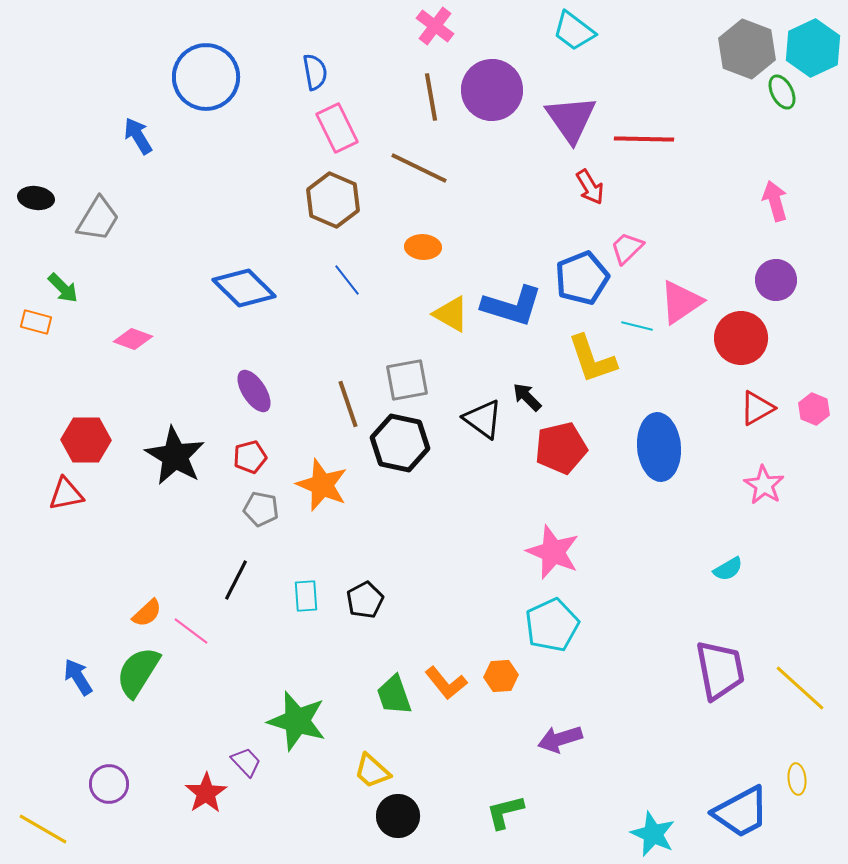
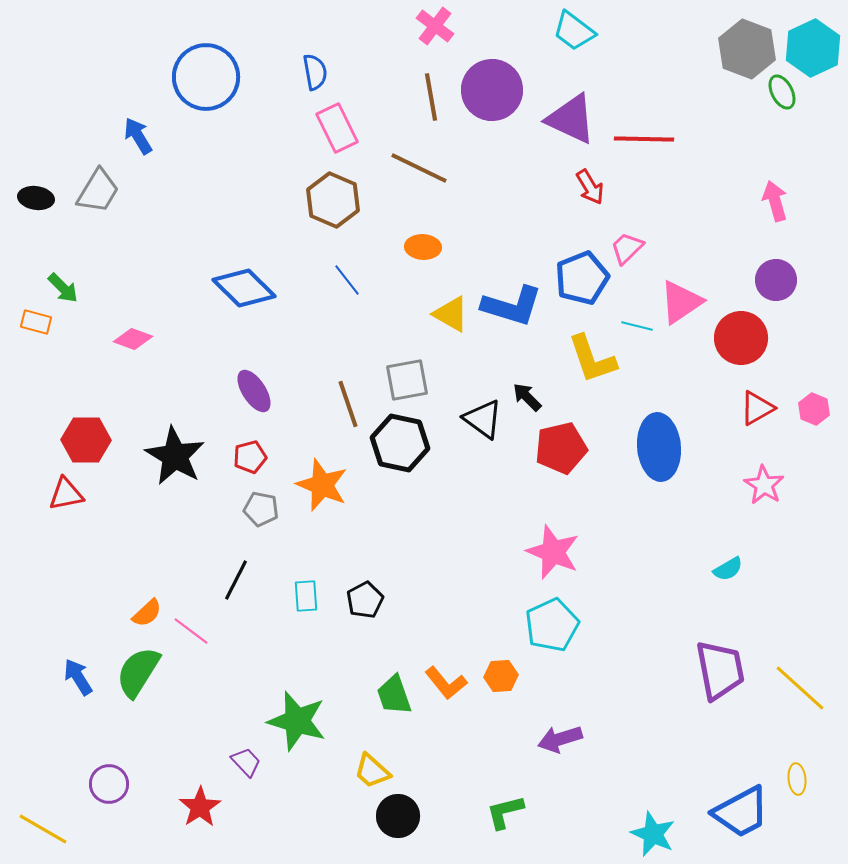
purple triangle at (571, 119): rotated 30 degrees counterclockwise
gray trapezoid at (98, 219): moved 28 px up
red star at (206, 793): moved 6 px left, 14 px down
